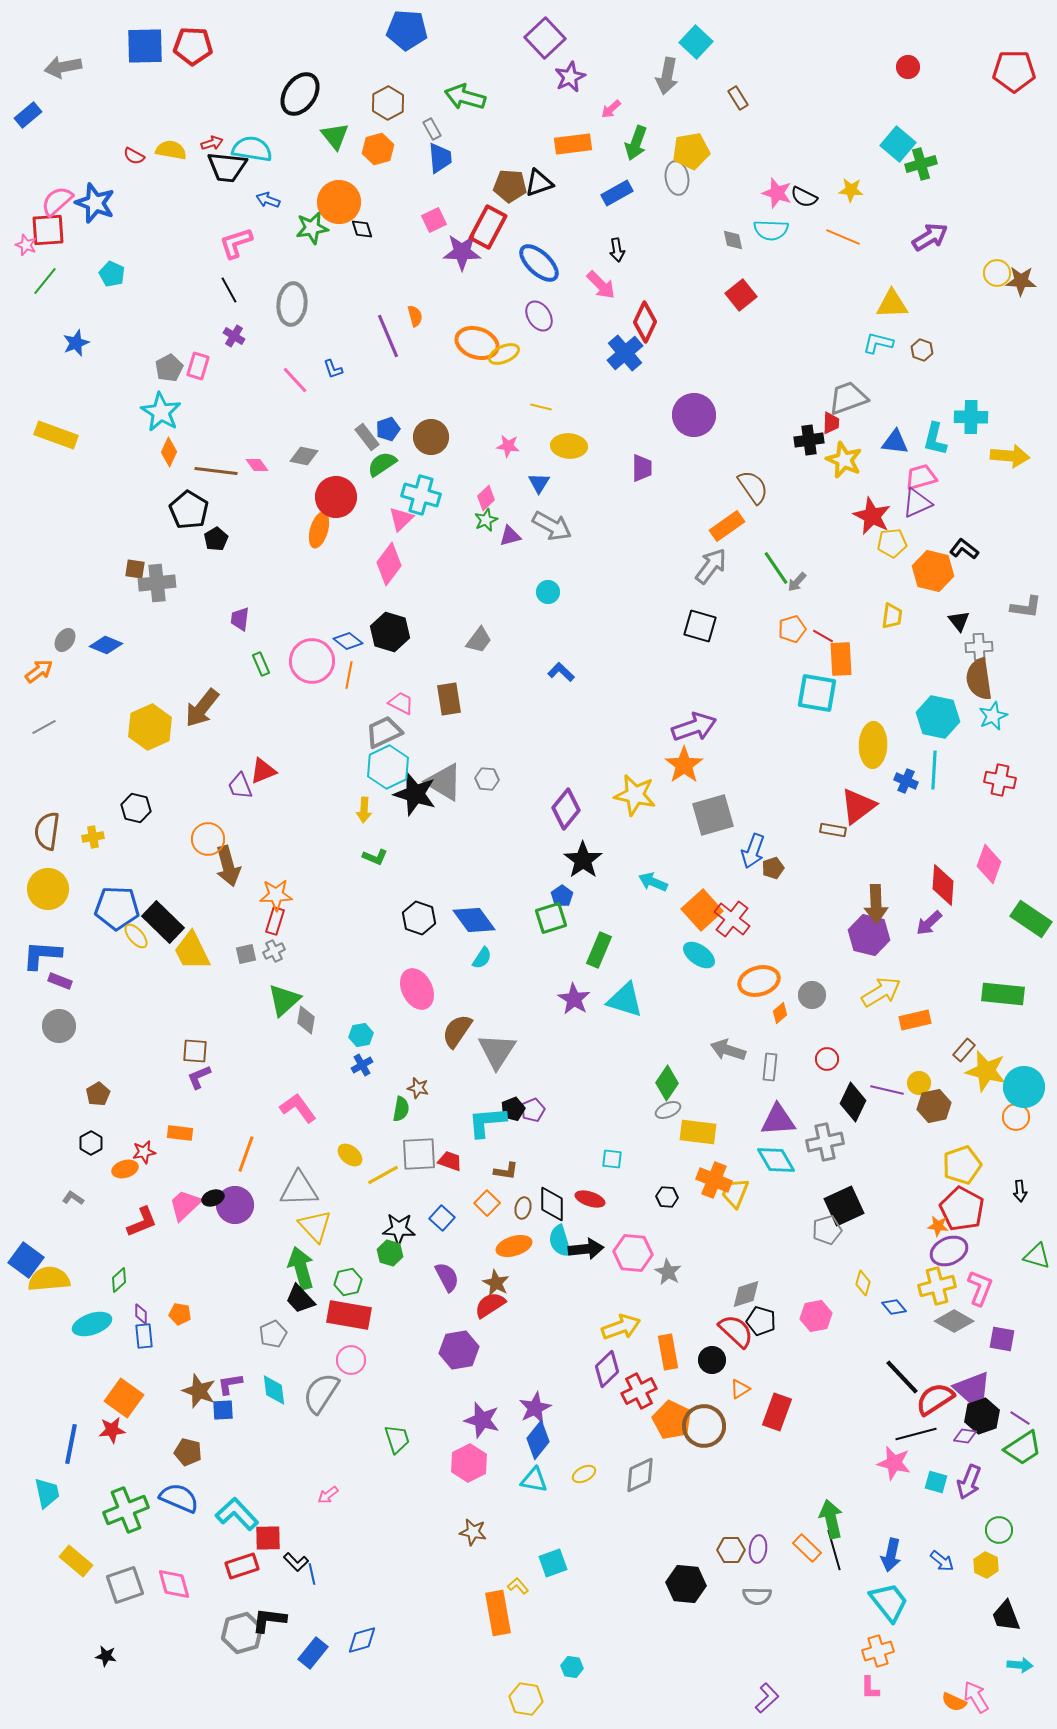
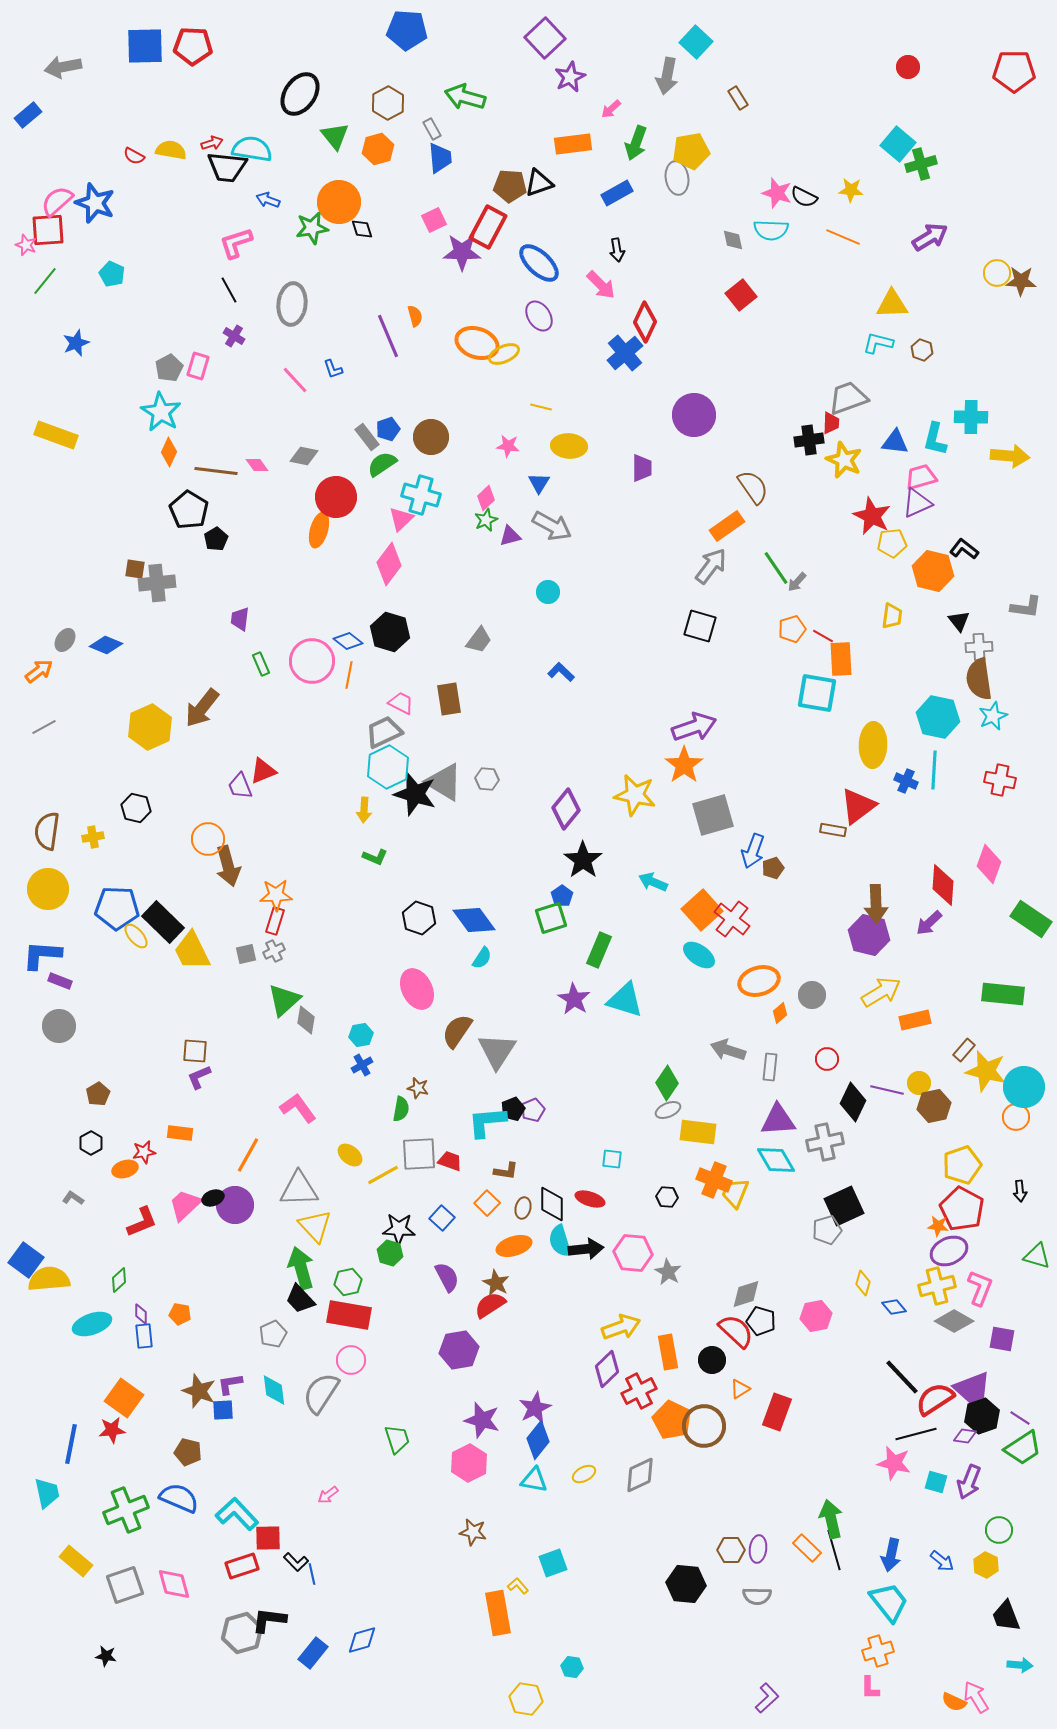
orange line at (246, 1154): moved 2 px right, 1 px down; rotated 9 degrees clockwise
